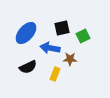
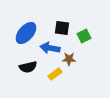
black square: rotated 21 degrees clockwise
green square: moved 1 px right
brown star: moved 1 px left
black semicircle: rotated 12 degrees clockwise
yellow rectangle: rotated 32 degrees clockwise
